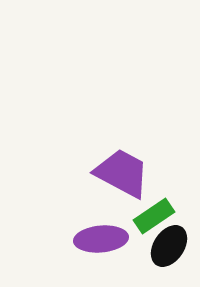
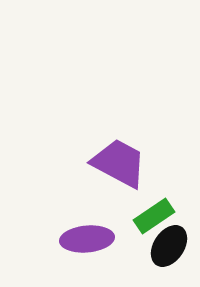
purple trapezoid: moved 3 px left, 10 px up
purple ellipse: moved 14 px left
